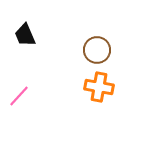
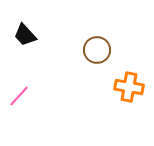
black trapezoid: rotated 20 degrees counterclockwise
orange cross: moved 30 px right
